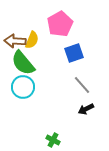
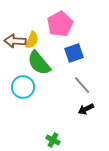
green semicircle: moved 16 px right
